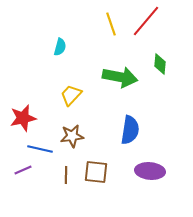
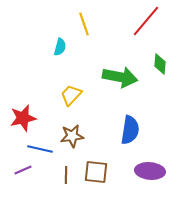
yellow line: moved 27 px left
